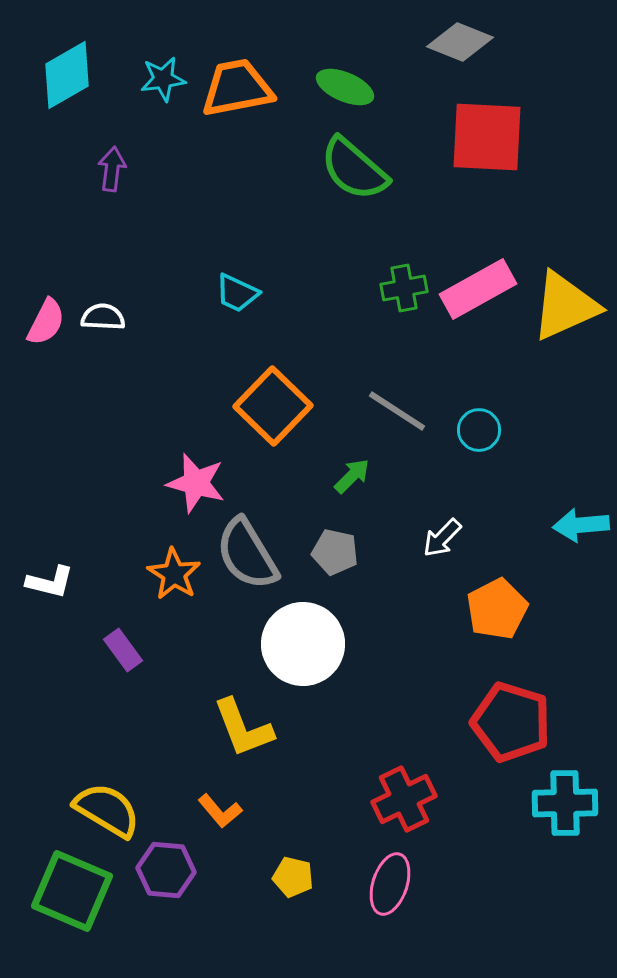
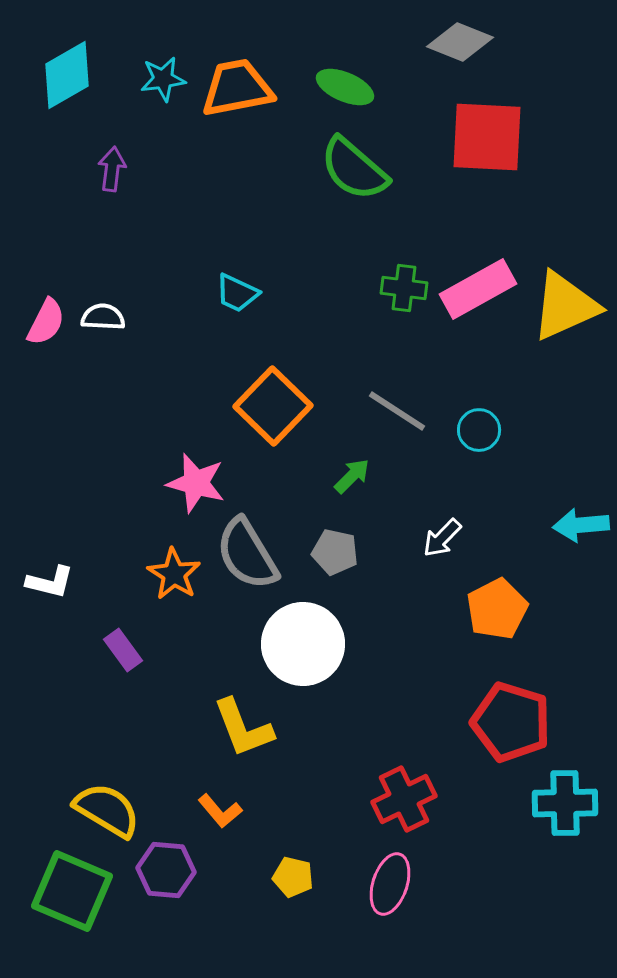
green cross: rotated 18 degrees clockwise
